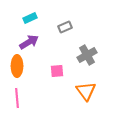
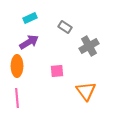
gray rectangle: rotated 56 degrees clockwise
gray cross: moved 2 px right, 9 px up
